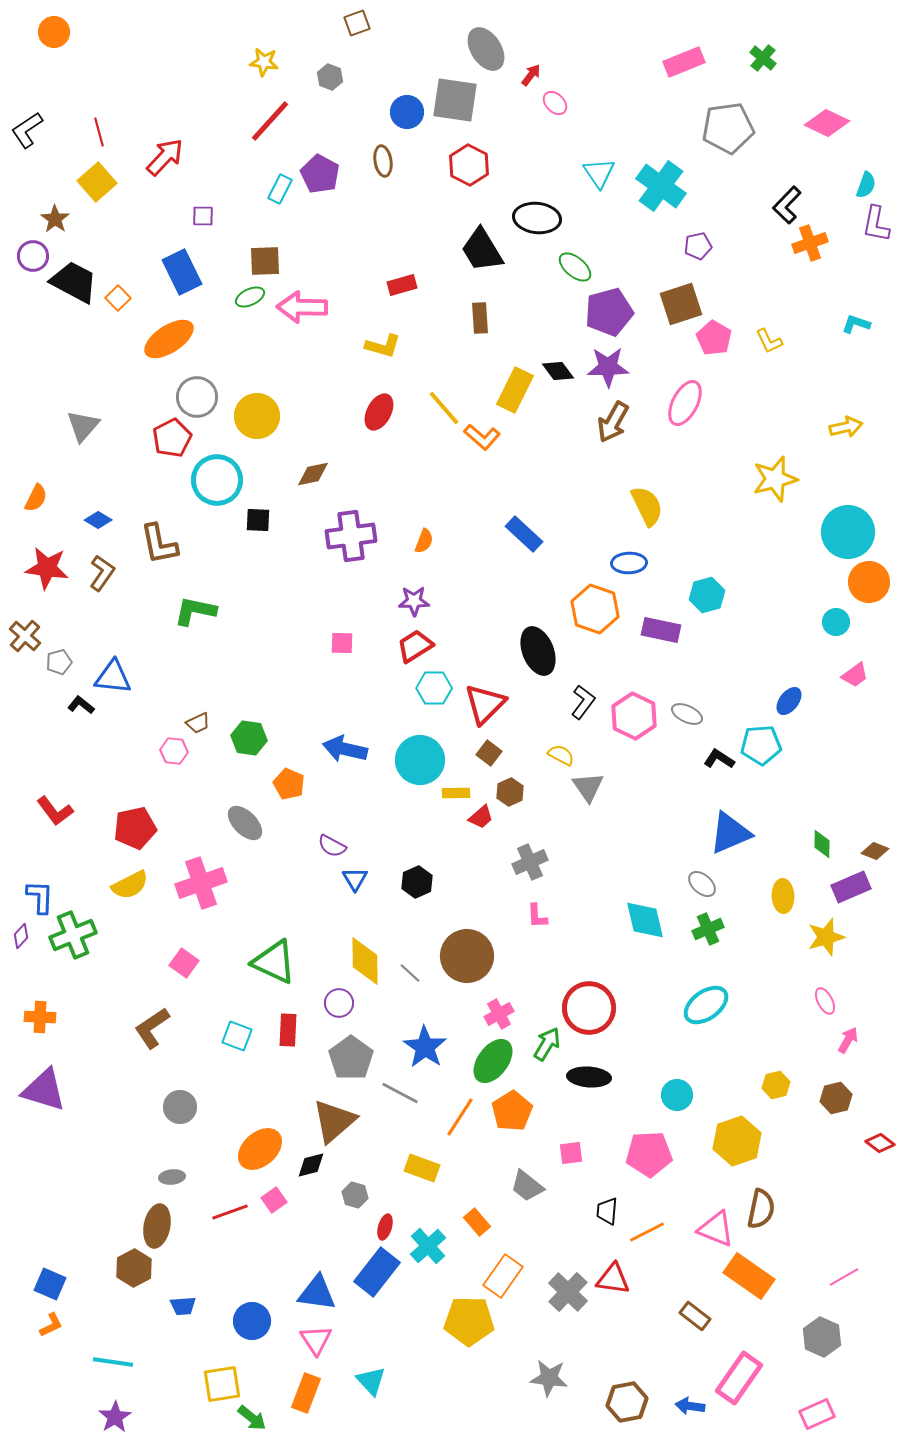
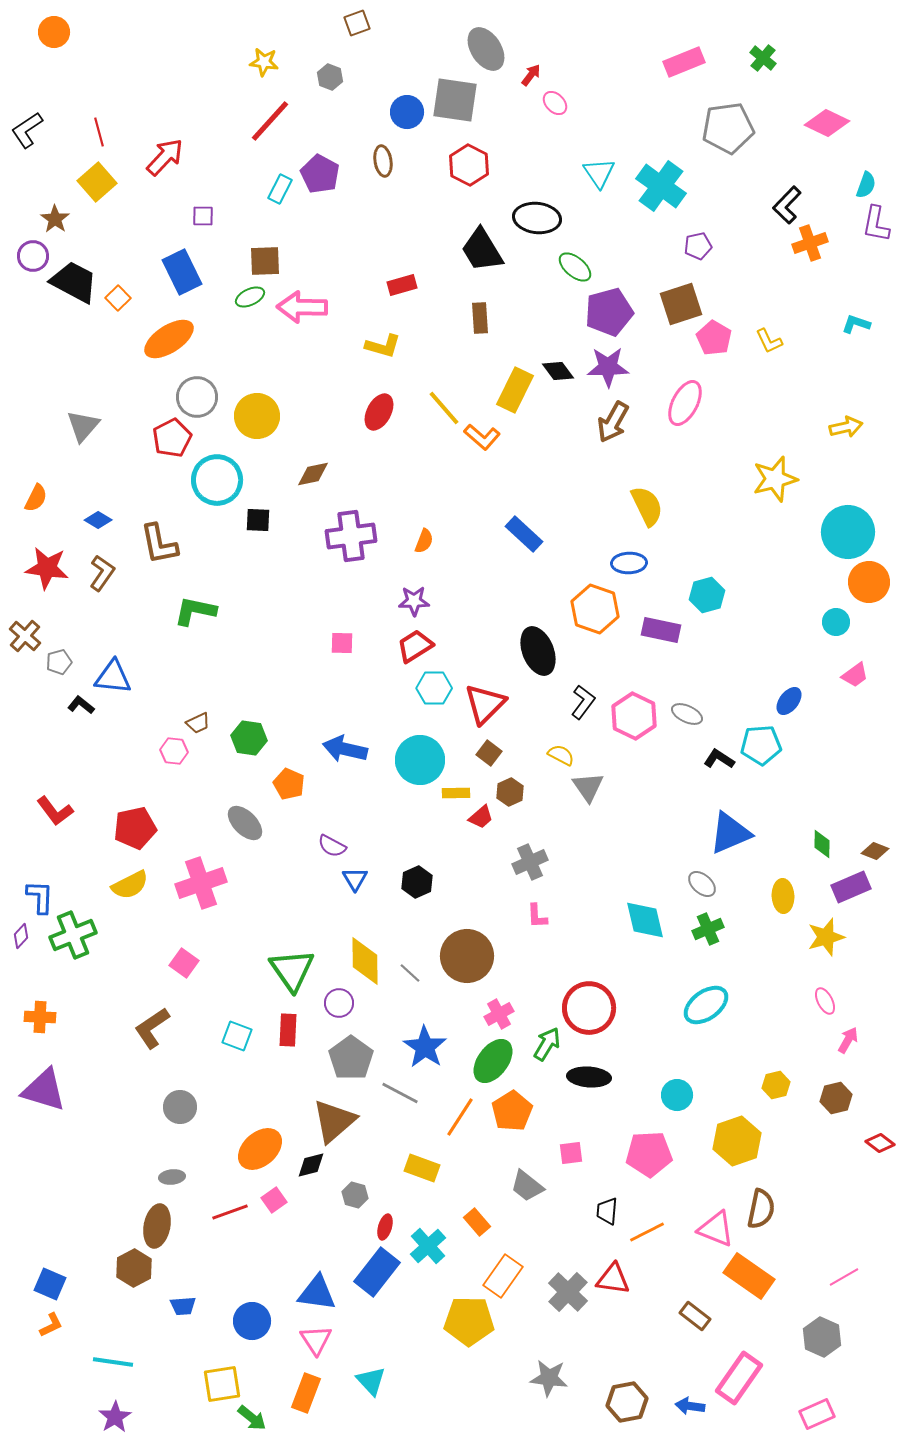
green triangle at (274, 962): moved 18 px right, 8 px down; rotated 30 degrees clockwise
